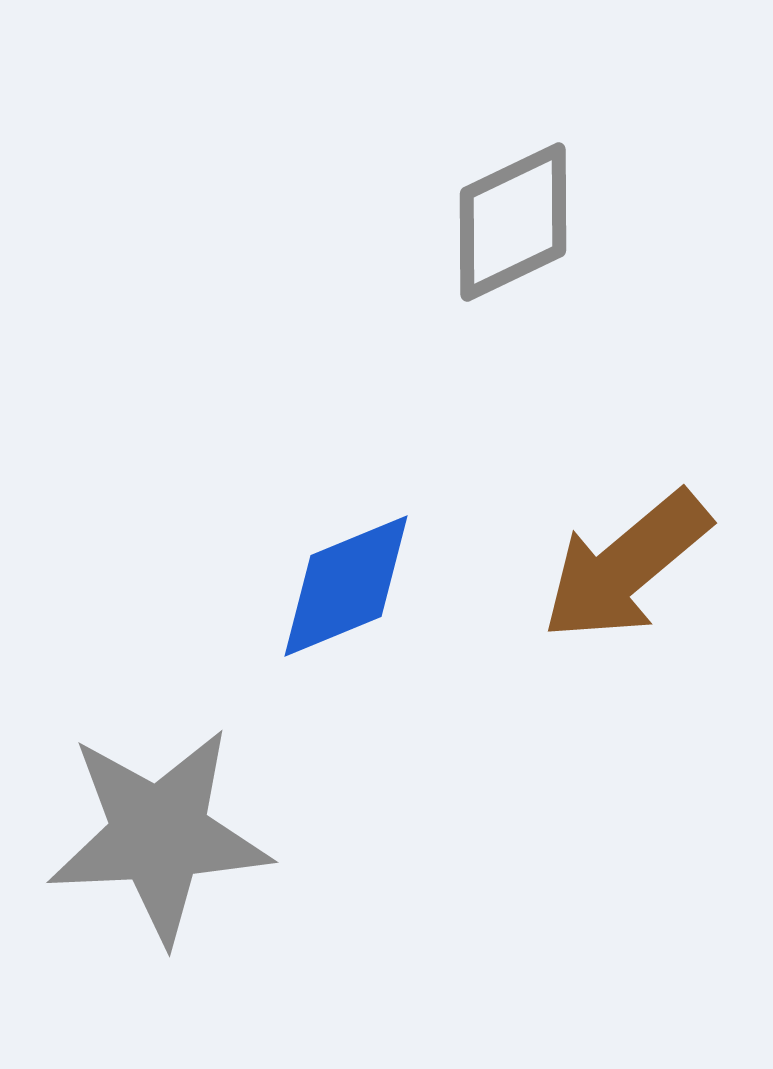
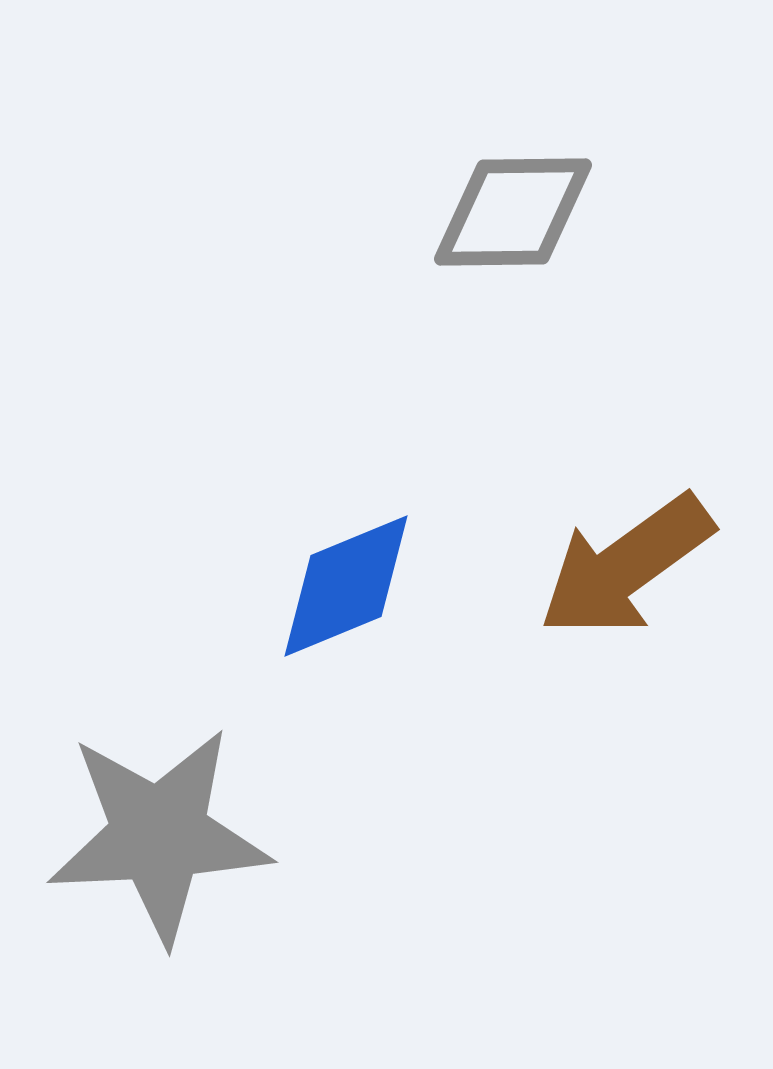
gray diamond: moved 10 px up; rotated 25 degrees clockwise
brown arrow: rotated 4 degrees clockwise
